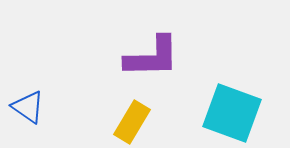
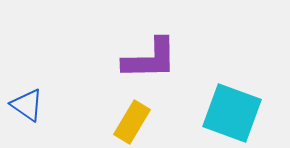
purple L-shape: moved 2 px left, 2 px down
blue triangle: moved 1 px left, 2 px up
